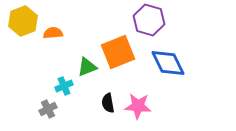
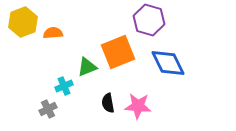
yellow hexagon: moved 1 px down
